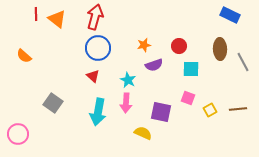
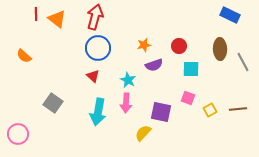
yellow semicircle: rotated 72 degrees counterclockwise
